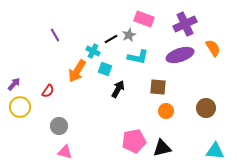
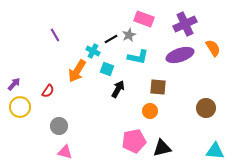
cyan square: moved 2 px right
orange circle: moved 16 px left
